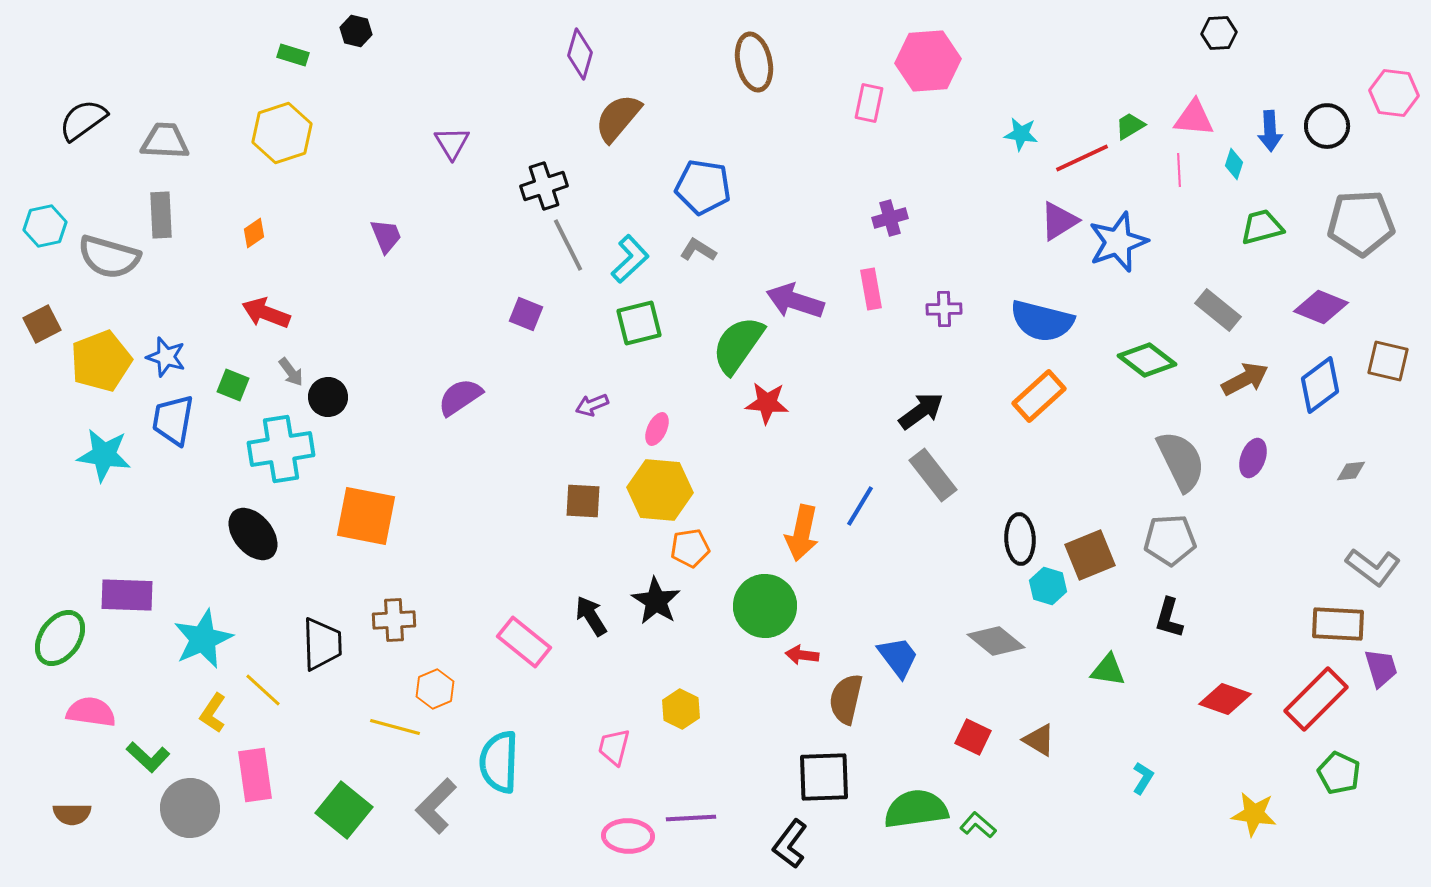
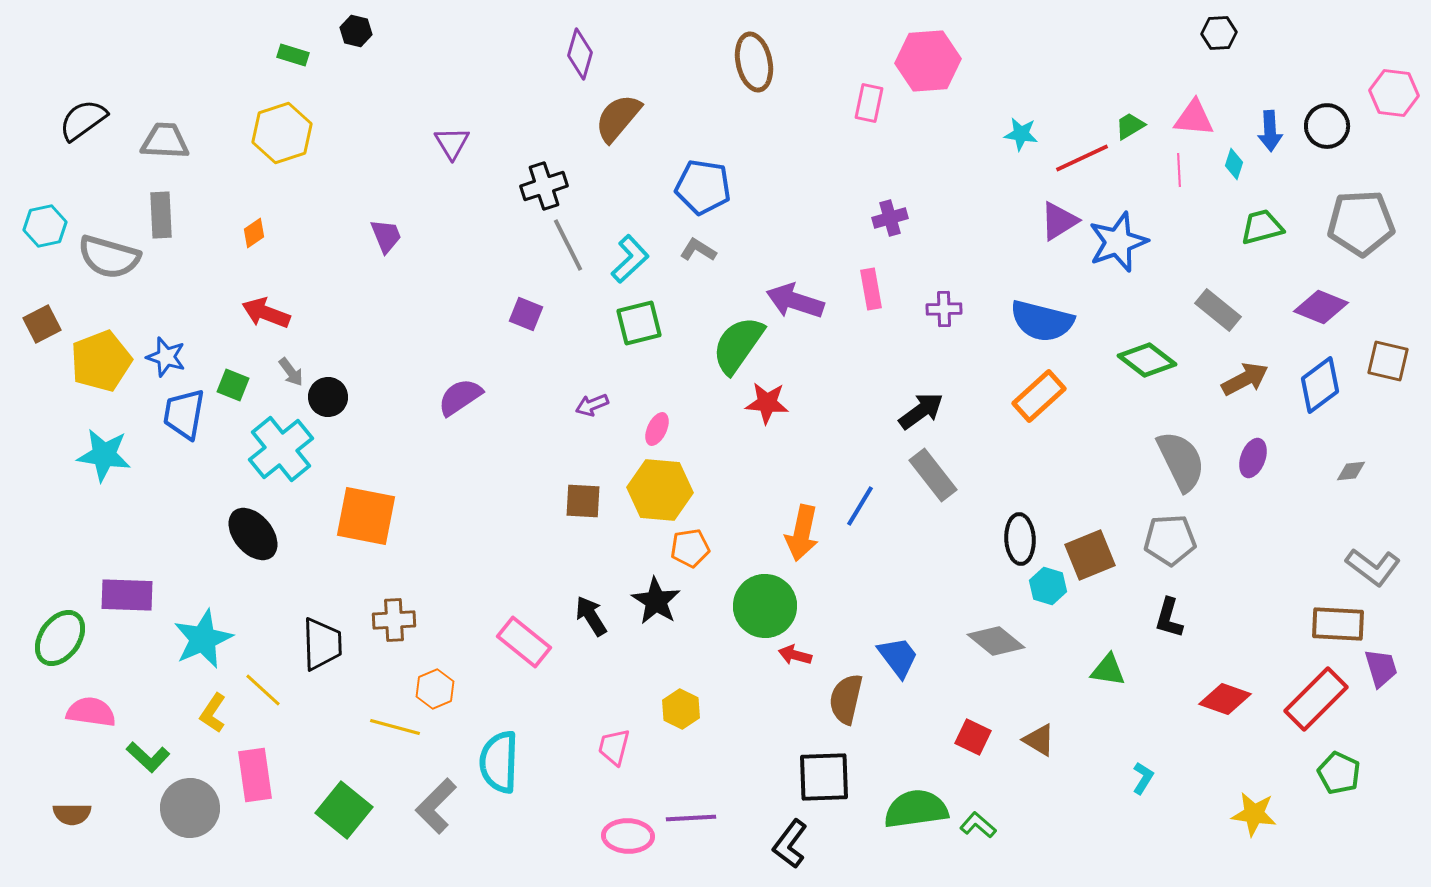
blue trapezoid at (173, 420): moved 11 px right, 6 px up
cyan cross at (281, 449): rotated 30 degrees counterclockwise
red arrow at (802, 655): moved 7 px left; rotated 8 degrees clockwise
